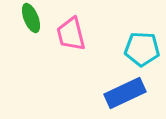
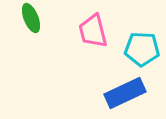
pink trapezoid: moved 22 px right, 3 px up
